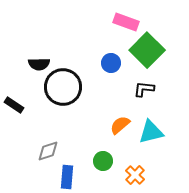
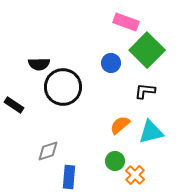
black L-shape: moved 1 px right, 2 px down
green circle: moved 12 px right
blue rectangle: moved 2 px right
